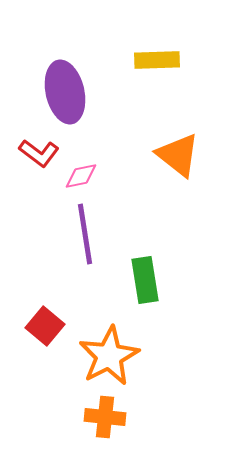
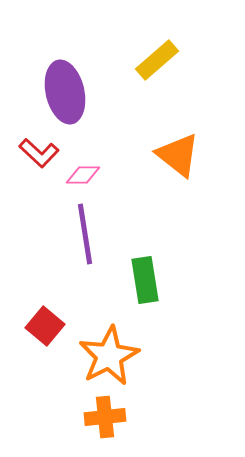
yellow rectangle: rotated 39 degrees counterclockwise
red L-shape: rotated 6 degrees clockwise
pink diamond: moved 2 px right, 1 px up; rotated 12 degrees clockwise
orange cross: rotated 12 degrees counterclockwise
